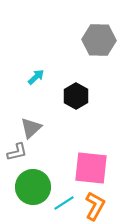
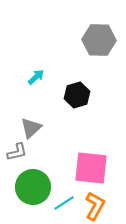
black hexagon: moved 1 px right, 1 px up; rotated 15 degrees clockwise
